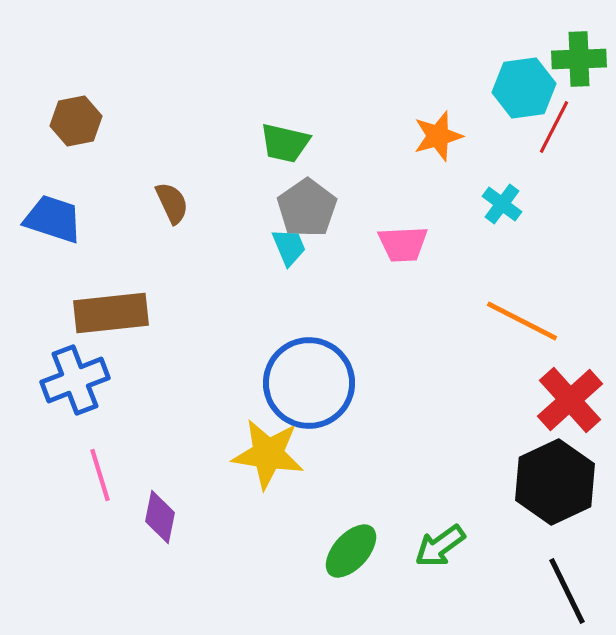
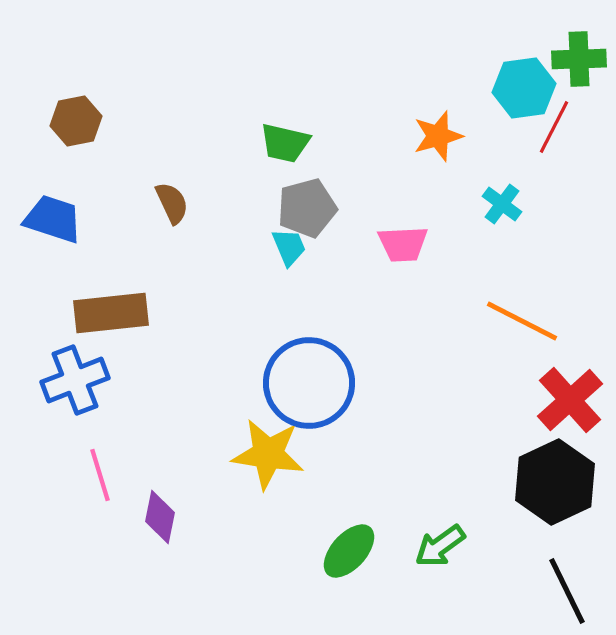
gray pentagon: rotated 20 degrees clockwise
green ellipse: moved 2 px left
